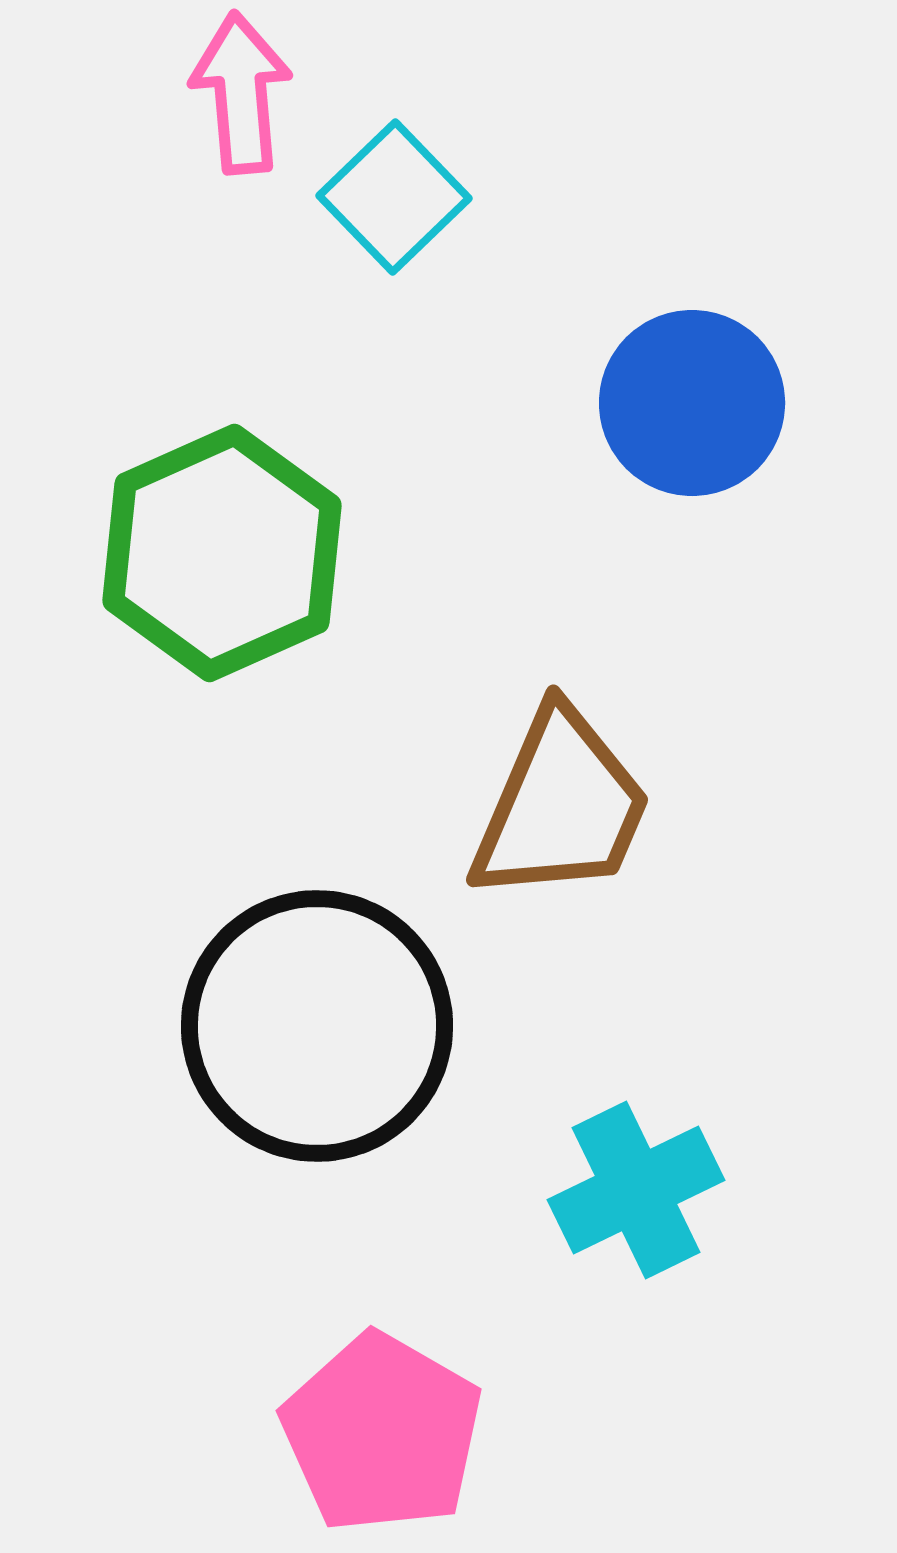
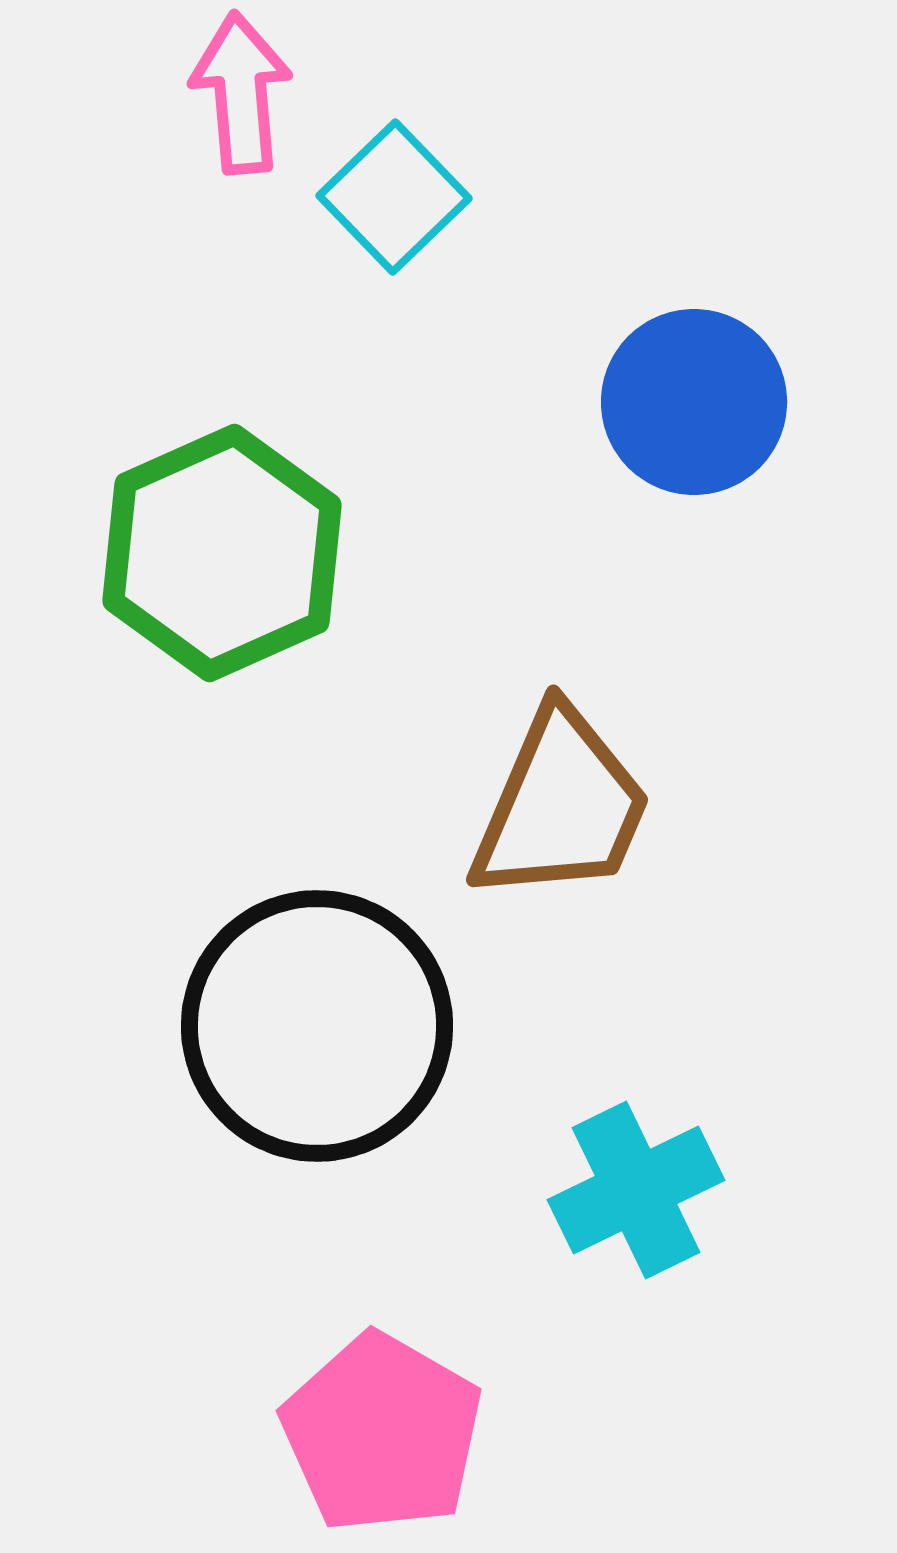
blue circle: moved 2 px right, 1 px up
